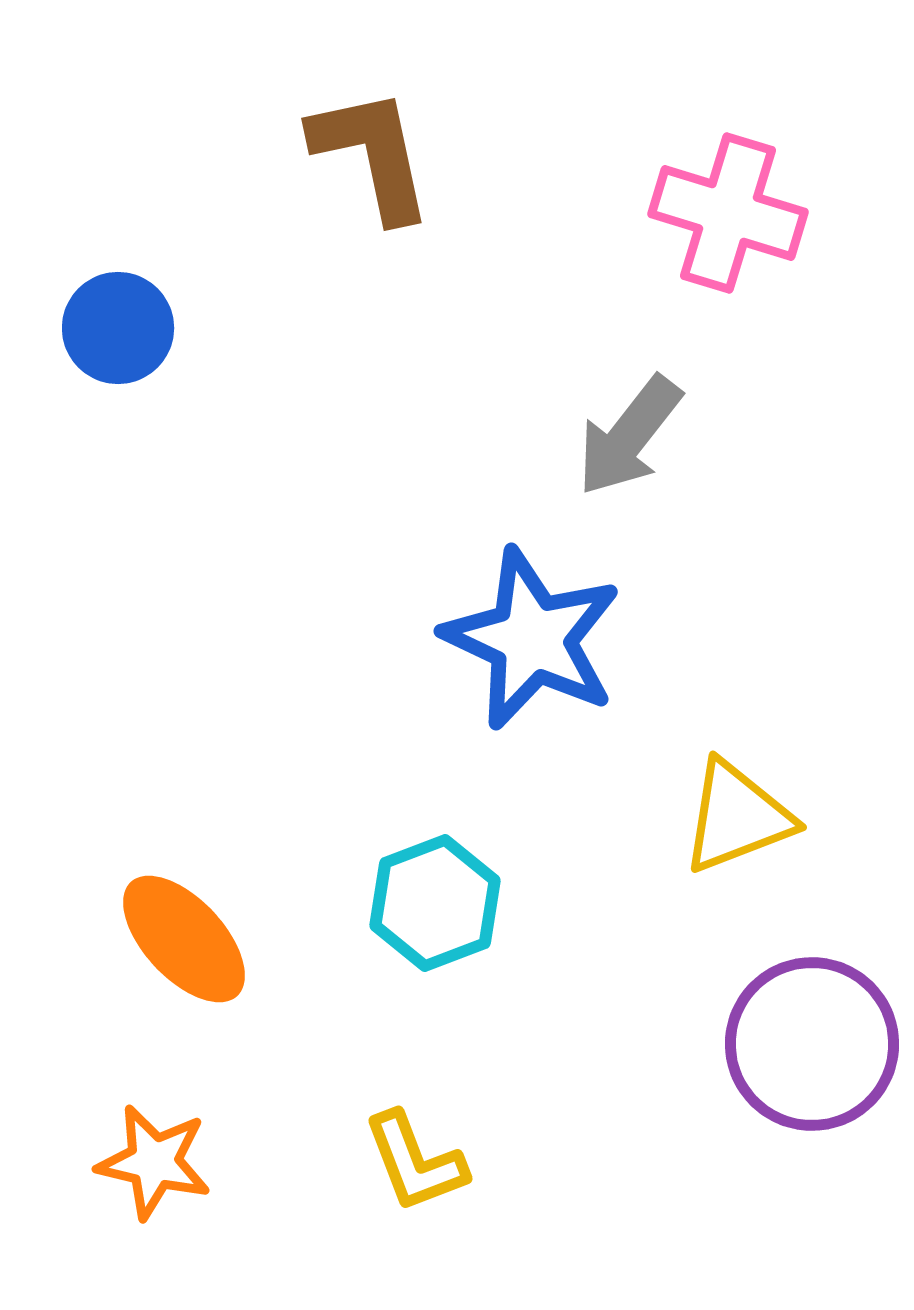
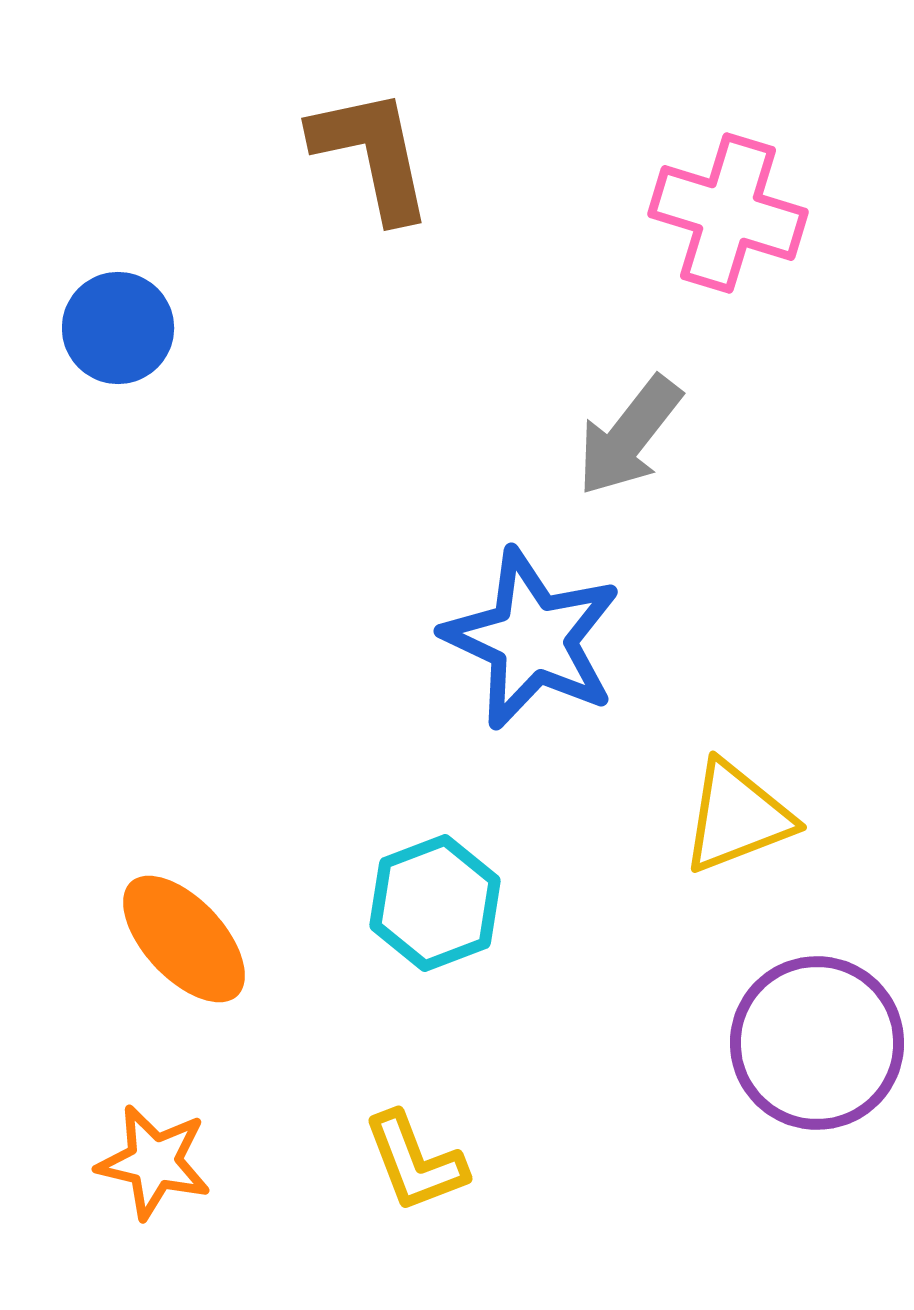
purple circle: moved 5 px right, 1 px up
